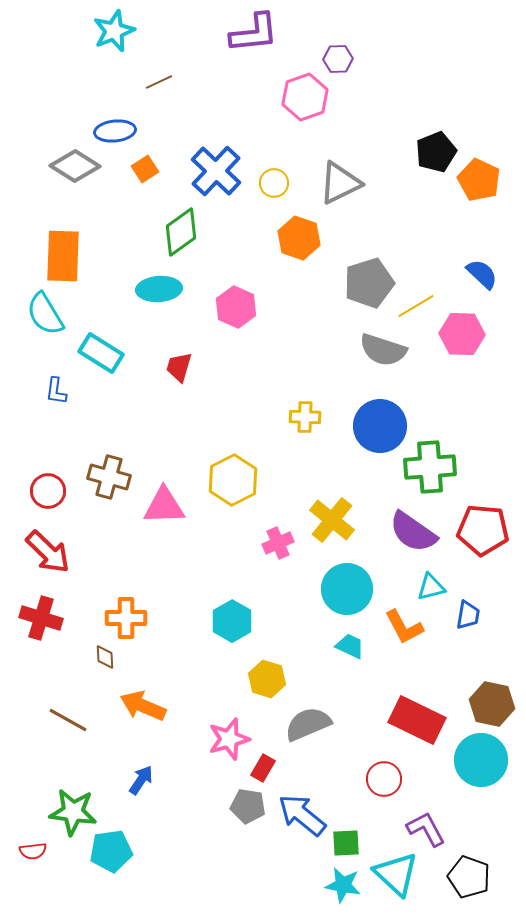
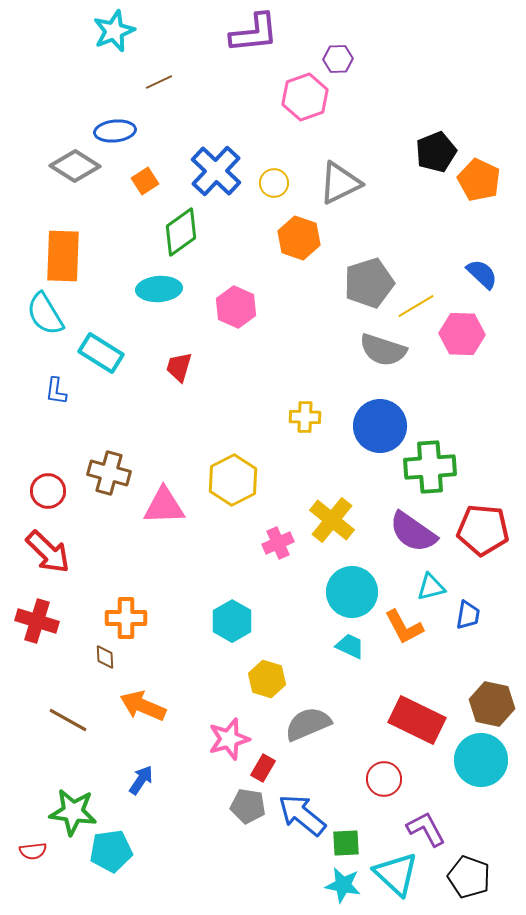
orange square at (145, 169): moved 12 px down
brown cross at (109, 477): moved 4 px up
cyan circle at (347, 589): moved 5 px right, 3 px down
red cross at (41, 618): moved 4 px left, 3 px down
